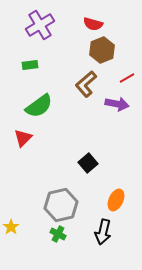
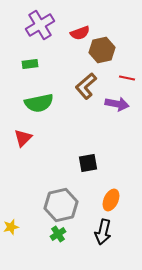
red semicircle: moved 13 px left, 9 px down; rotated 36 degrees counterclockwise
brown hexagon: rotated 10 degrees clockwise
green rectangle: moved 1 px up
red line: rotated 42 degrees clockwise
brown L-shape: moved 2 px down
green semicircle: moved 3 px up; rotated 24 degrees clockwise
black square: rotated 30 degrees clockwise
orange ellipse: moved 5 px left
yellow star: rotated 21 degrees clockwise
green cross: rotated 28 degrees clockwise
